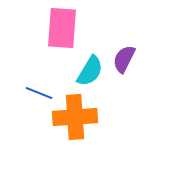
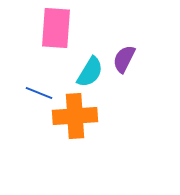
pink rectangle: moved 6 px left
cyan semicircle: moved 1 px down
orange cross: moved 1 px up
